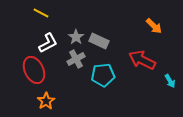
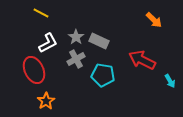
orange arrow: moved 6 px up
cyan pentagon: rotated 15 degrees clockwise
